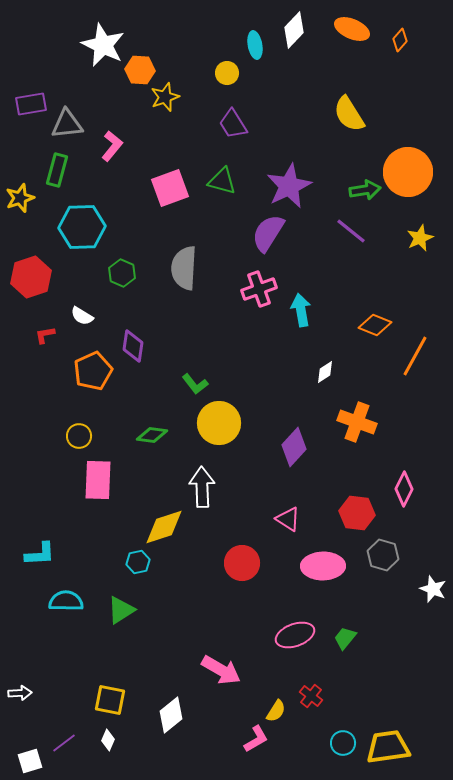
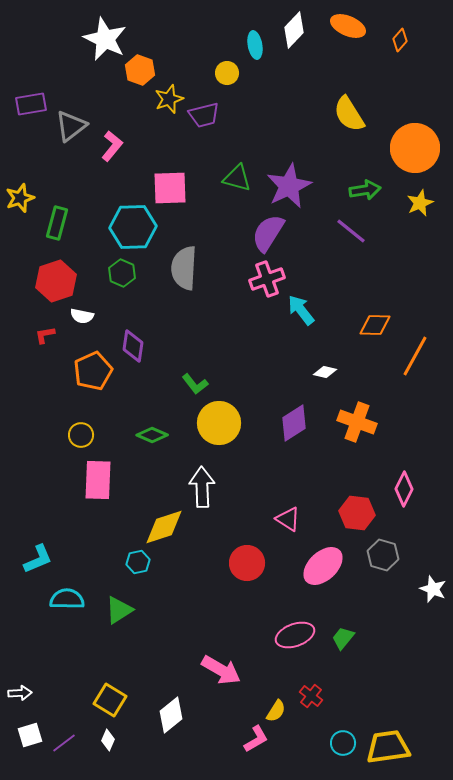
orange ellipse at (352, 29): moved 4 px left, 3 px up
white star at (103, 45): moved 2 px right, 6 px up
orange hexagon at (140, 70): rotated 16 degrees clockwise
yellow star at (165, 97): moved 4 px right, 2 px down
gray triangle at (67, 124): moved 4 px right, 2 px down; rotated 32 degrees counterclockwise
purple trapezoid at (233, 124): moved 29 px left, 9 px up; rotated 72 degrees counterclockwise
green rectangle at (57, 170): moved 53 px down
orange circle at (408, 172): moved 7 px right, 24 px up
green triangle at (222, 181): moved 15 px right, 3 px up
pink square at (170, 188): rotated 18 degrees clockwise
cyan hexagon at (82, 227): moved 51 px right
yellow star at (420, 238): moved 35 px up
red hexagon at (31, 277): moved 25 px right, 4 px down
pink cross at (259, 289): moved 8 px right, 10 px up
cyan arrow at (301, 310): rotated 28 degrees counterclockwise
white semicircle at (82, 316): rotated 20 degrees counterclockwise
orange diamond at (375, 325): rotated 20 degrees counterclockwise
white diamond at (325, 372): rotated 45 degrees clockwise
green diamond at (152, 435): rotated 16 degrees clockwise
yellow circle at (79, 436): moved 2 px right, 1 px up
purple diamond at (294, 447): moved 24 px up; rotated 15 degrees clockwise
cyan L-shape at (40, 554): moved 2 px left, 5 px down; rotated 20 degrees counterclockwise
red circle at (242, 563): moved 5 px right
pink ellipse at (323, 566): rotated 42 degrees counterclockwise
cyan semicircle at (66, 601): moved 1 px right, 2 px up
green triangle at (121, 610): moved 2 px left
green trapezoid at (345, 638): moved 2 px left
yellow square at (110, 700): rotated 20 degrees clockwise
white square at (30, 761): moved 26 px up
